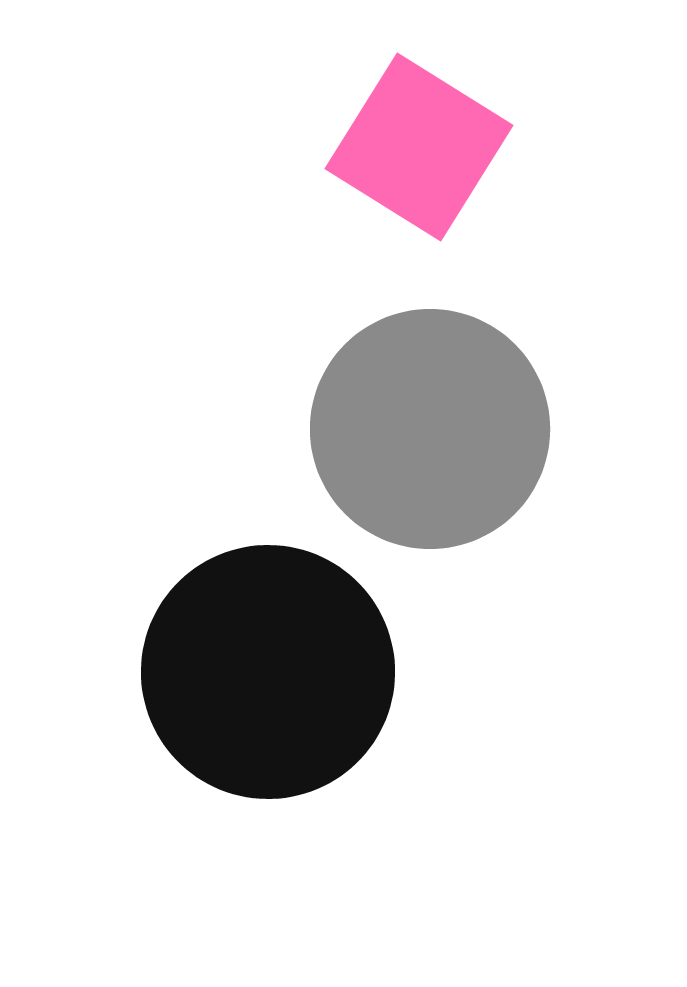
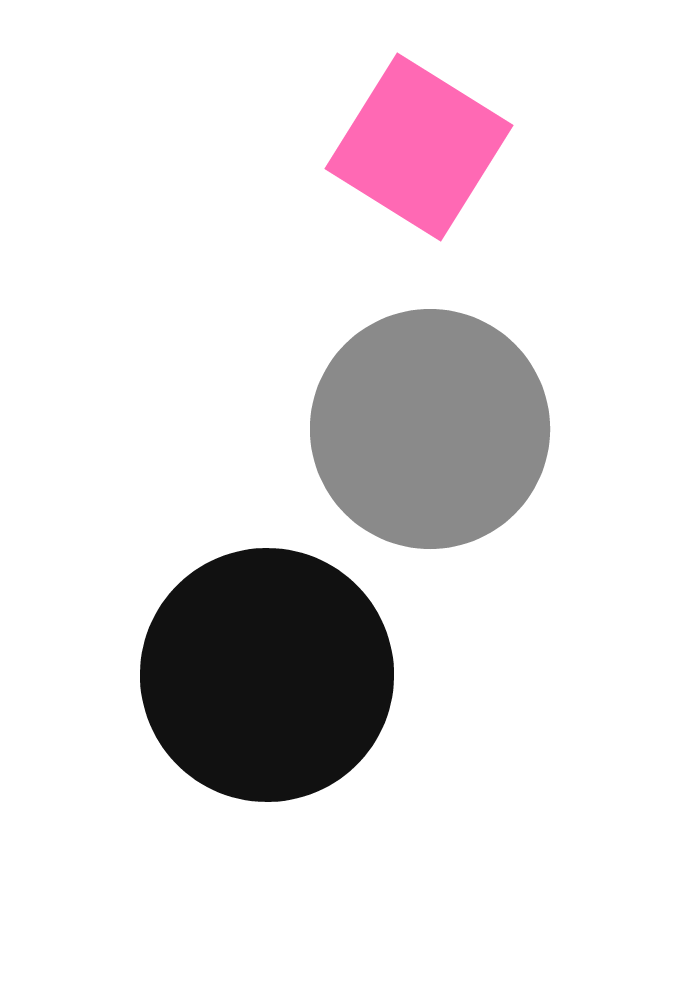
black circle: moved 1 px left, 3 px down
